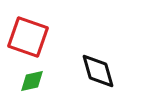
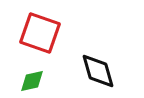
red square: moved 12 px right, 4 px up
